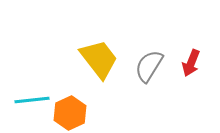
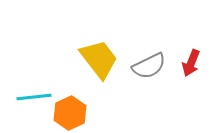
gray semicircle: rotated 148 degrees counterclockwise
cyan line: moved 2 px right, 3 px up
